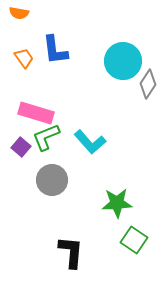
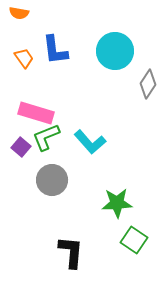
cyan circle: moved 8 px left, 10 px up
